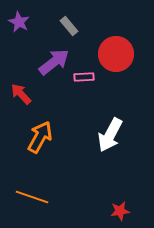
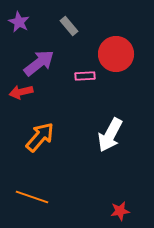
purple arrow: moved 15 px left, 1 px down
pink rectangle: moved 1 px right, 1 px up
red arrow: moved 2 px up; rotated 60 degrees counterclockwise
orange arrow: rotated 12 degrees clockwise
